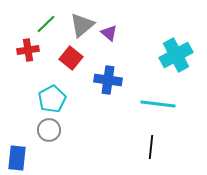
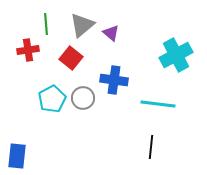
green line: rotated 50 degrees counterclockwise
purple triangle: moved 2 px right
blue cross: moved 6 px right
gray circle: moved 34 px right, 32 px up
blue rectangle: moved 2 px up
